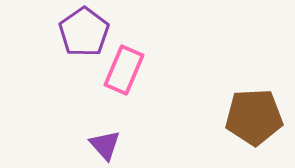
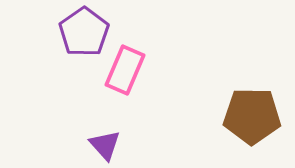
pink rectangle: moved 1 px right
brown pentagon: moved 2 px left, 1 px up; rotated 4 degrees clockwise
